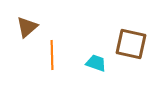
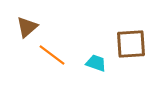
brown square: rotated 16 degrees counterclockwise
orange line: rotated 52 degrees counterclockwise
